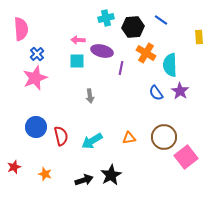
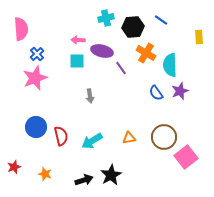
purple line: rotated 48 degrees counterclockwise
purple star: rotated 18 degrees clockwise
